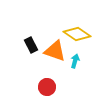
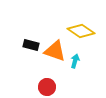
yellow diamond: moved 4 px right, 3 px up
black rectangle: rotated 49 degrees counterclockwise
